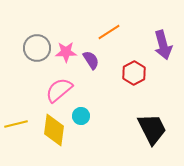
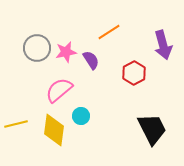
pink star: rotated 10 degrees counterclockwise
